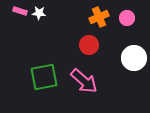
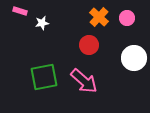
white star: moved 3 px right, 10 px down; rotated 16 degrees counterclockwise
orange cross: rotated 24 degrees counterclockwise
